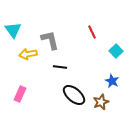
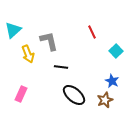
cyan triangle: rotated 24 degrees clockwise
gray L-shape: moved 1 px left, 1 px down
yellow arrow: rotated 102 degrees counterclockwise
black line: moved 1 px right
pink rectangle: moved 1 px right
brown star: moved 4 px right, 2 px up
